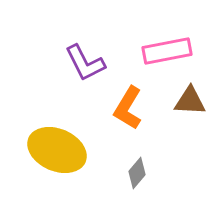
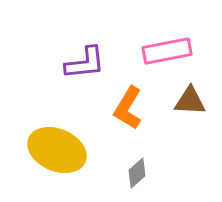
purple L-shape: rotated 69 degrees counterclockwise
gray diamond: rotated 8 degrees clockwise
